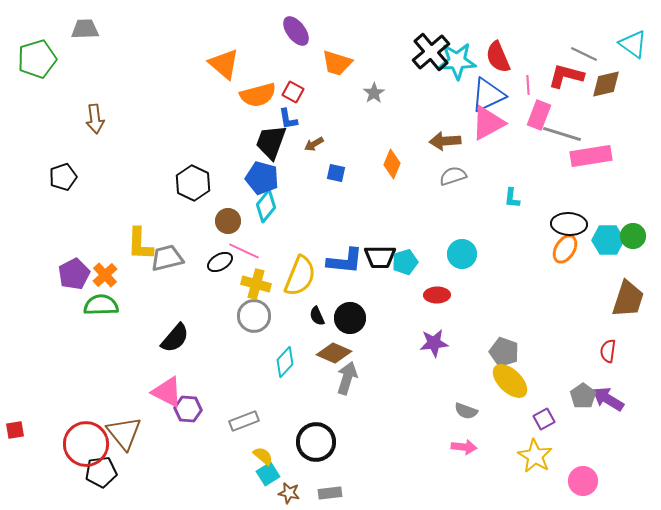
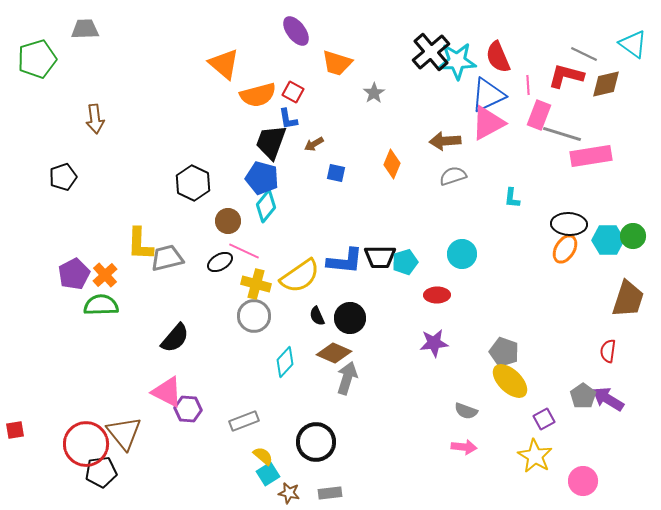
yellow semicircle at (300, 276): rotated 33 degrees clockwise
